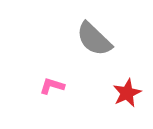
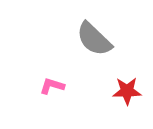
red star: moved 2 px up; rotated 24 degrees clockwise
